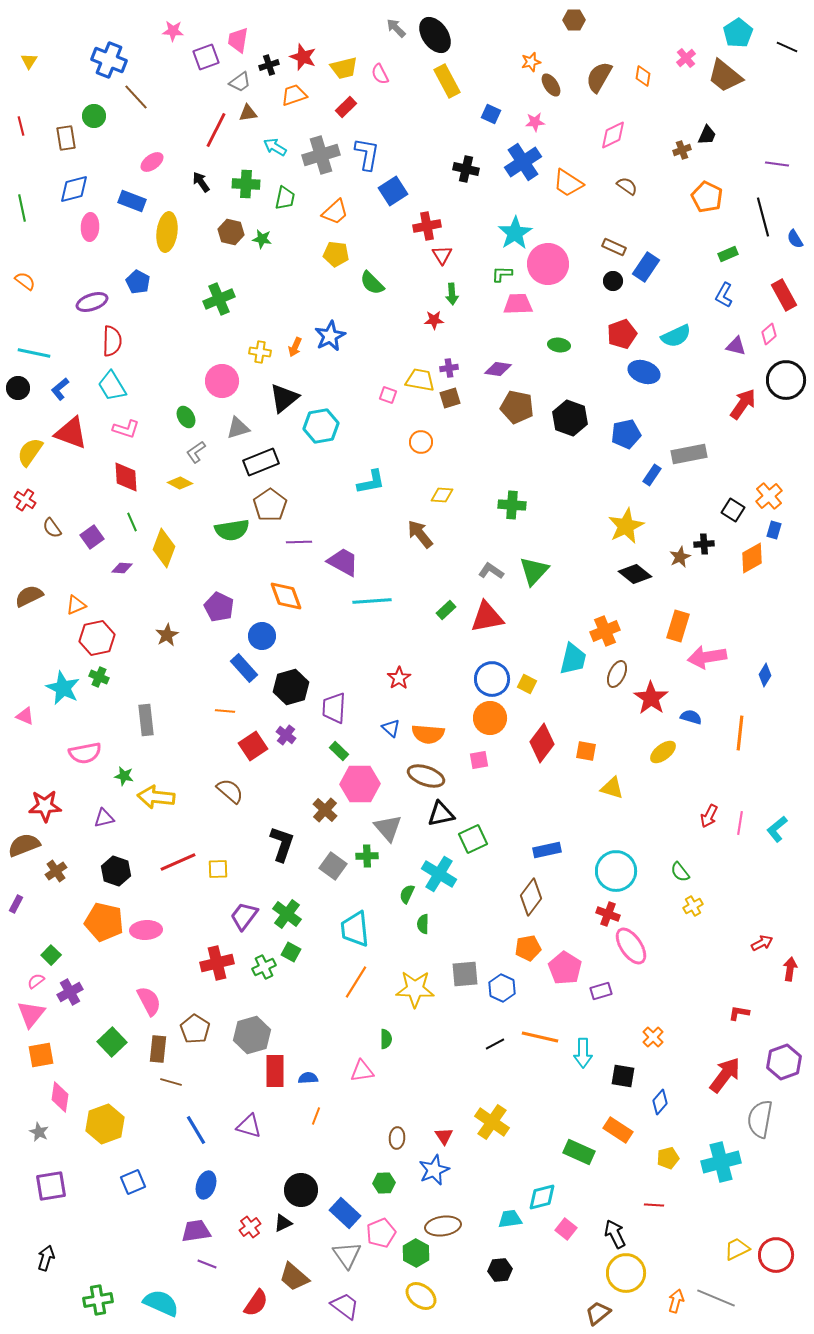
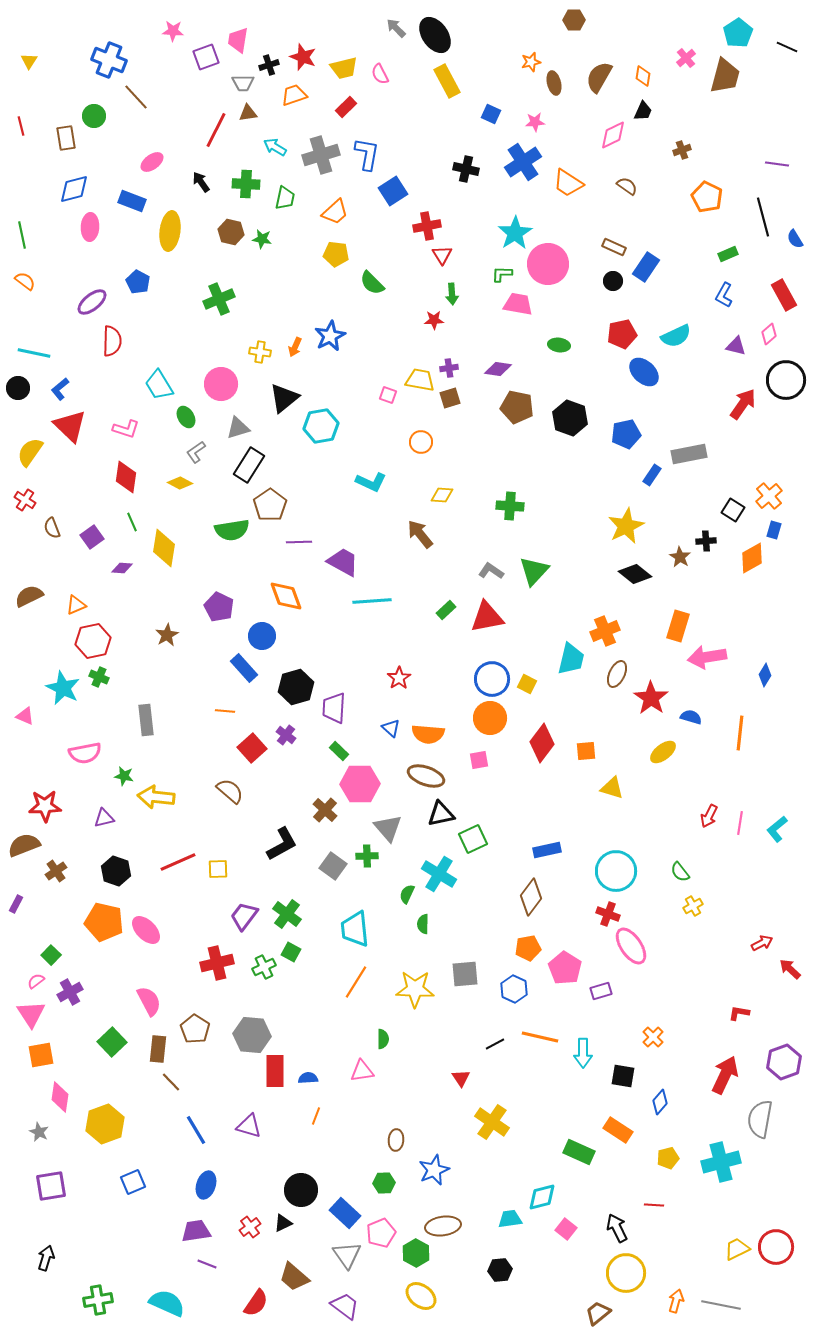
brown trapezoid at (725, 76): rotated 114 degrees counterclockwise
gray trapezoid at (240, 82): moved 3 px right, 1 px down; rotated 35 degrees clockwise
brown ellipse at (551, 85): moved 3 px right, 2 px up; rotated 20 degrees clockwise
black trapezoid at (707, 135): moved 64 px left, 24 px up
green line at (22, 208): moved 27 px down
yellow ellipse at (167, 232): moved 3 px right, 1 px up
purple ellipse at (92, 302): rotated 20 degrees counterclockwise
pink trapezoid at (518, 304): rotated 12 degrees clockwise
red pentagon at (622, 334): rotated 8 degrees clockwise
blue ellipse at (644, 372): rotated 24 degrees clockwise
pink circle at (222, 381): moved 1 px left, 3 px down
cyan trapezoid at (112, 386): moved 47 px right, 1 px up
red triangle at (71, 433): moved 1 px left, 7 px up; rotated 24 degrees clockwise
black rectangle at (261, 462): moved 12 px left, 3 px down; rotated 36 degrees counterclockwise
red diamond at (126, 477): rotated 12 degrees clockwise
cyan L-shape at (371, 482): rotated 36 degrees clockwise
green cross at (512, 505): moved 2 px left, 1 px down
brown semicircle at (52, 528): rotated 15 degrees clockwise
black cross at (704, 544): moved 2 px right, 3 px up
yellow diamond at (164, 548): rotated 12 degrees counterclockwise
brown star at (680, 557): rotated 15 degrees counterclockwise
red hexagon at (97, 638): moved 4 px left, 3 px down
cyan trapezoid at (573, 659): moved 2 px left
black hexagon at (291, 687): moved 5 px right
red square at (253, 746): moved 1 px left, 2 px down; rotated 8 degrees counterclockwise
orange square at (586, 751): rotated 15 degrees counterclockwise
black L-shape at (282, 844): rotated 42 degrees clockwise
pink ellipse at (146, 930): rotated 48 degrees clockwise
red arrow at (790, 969): rotated 55 degrees counterclockwise
blue hexagon at (502, 988): moved 12 px right, 1 px down
pink triangle at (31, 1014): rotated 12 degrees counterclockwise
gray hexagon at (252, 1035): rotated 21 degrees clockwise
green semicircle at (386, 1039): moved 3 px left
red arrow at (725, 1075): rotated 12 degrees counterclockwise
brown line at (171, 1082): rotated 30 degrees clockwise
red triangle at (444, 1136): moved 17 px right, 58 px up
brown ellipse at (397, 1138): moved 1 px left, 2 px down
black arrow at (615, 1234): moved 2 px right, 6 px up
red circle at (776, 1255): moved 8 px up
gray line at (716, 1298): moved 5 px right, 7 px down; rotated 12 degrees counterclockwise
cyan semicircle at (161, 1303): moved 6 px right
